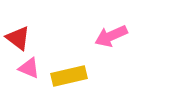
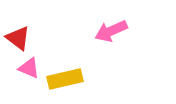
pink arrow: moved 5 px up
yellow rectangle: moved 4 px left, 3 px down
